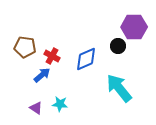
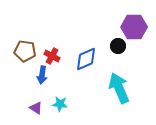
brown pentagon: moved 4 px down
blue arrow: rotated 138 degrees clockwise
cyan arrow: rotated 16 degrees clockwise
